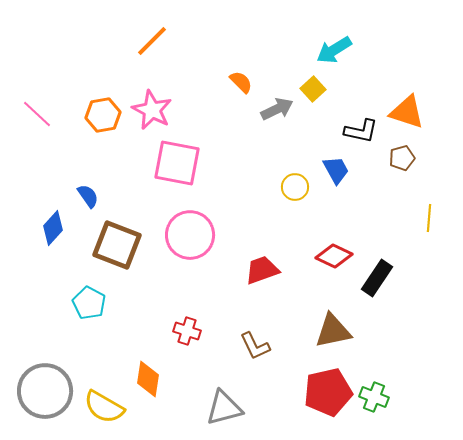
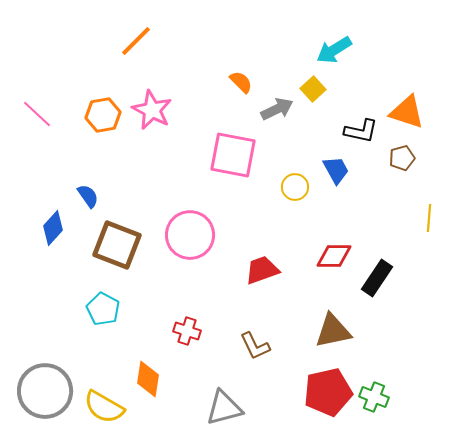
orange line: moved 16 px left
pink square: moved 56 px right, 8 px up
red diamond: rotated 24 degrees counterclockwise
cyan pentagon: moved 14 px right, 6 px down
